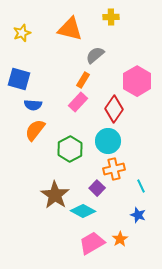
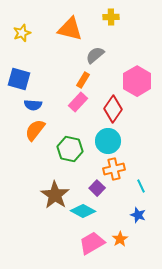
red diamond: moved 1 px left
green hexagon: rotated 20 degrees counterclockwise
